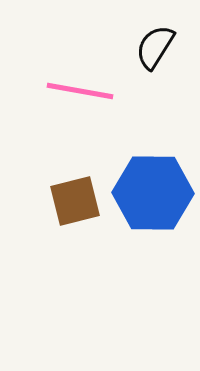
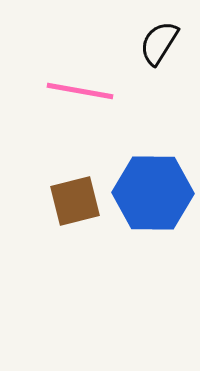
black semicircle: moved 4 px right, 4 px up
